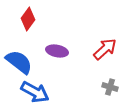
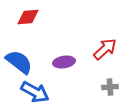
red diamond: moved 2 px up; rotated 50 degrees clockwise
purple ellipse: moved 7 px right, 11 px down; rotated 20 degrees counterclockwise
gray cross: rotated 21 degrees counterclockwise
